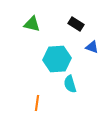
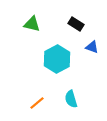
cyan hexagon: rotated 24 degrees counterclockwise
cyan semicircle: moved 1 px right, 15 px down
orange line: rotated 42 degrees clockwise
